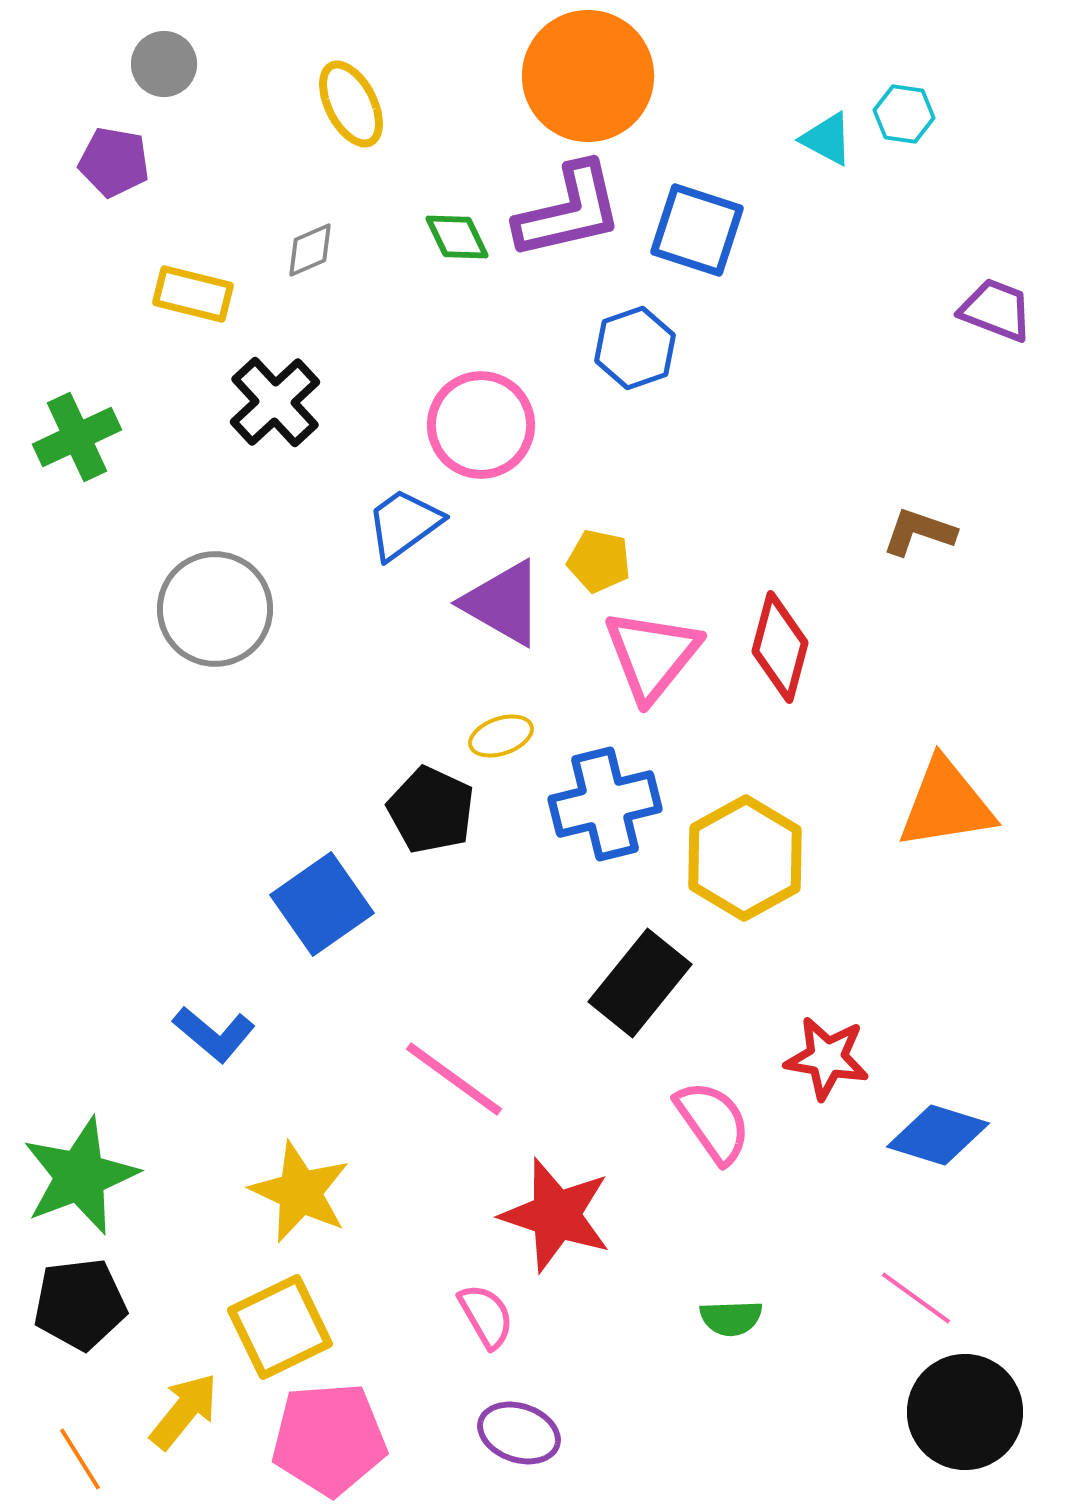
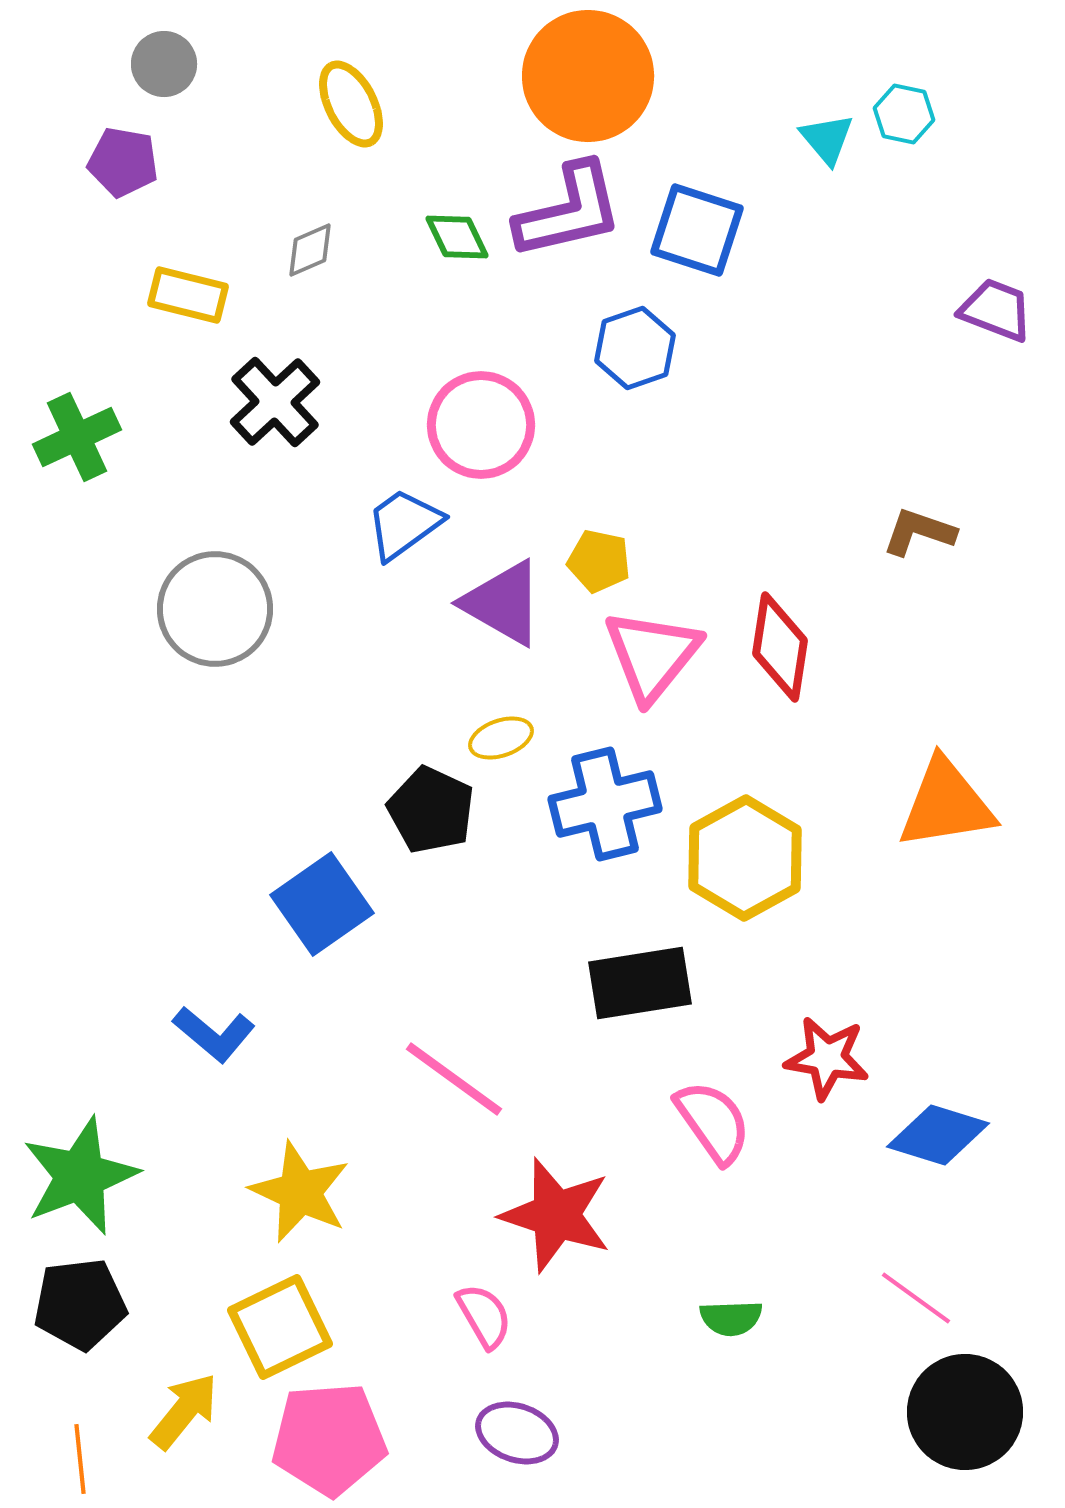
cyan hexagon at (904, 114): rotated 4 degrees clockwise
cyan triangle at (827, 139): rotated 22 degrees clockwise
purple pentagon at (114, 162): moved 9 px right
yellow rectangle at (193, 294): moved 5 px left, 1 px down
red diamond at (780, 647): rotated 6 degrees counterclockwise
yellow ellipse at (501, 736): moved 2 px down
black rectangle at (640, 983): rotated 42 degrees clockwise
pink semicircle at (486, 1316): moved 2 px left
purple ellipse at (519, 1433): moved 2 px left
orange line at (80, 1459): rotated 26 degrees clockwise
